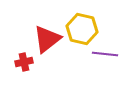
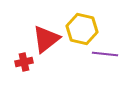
red triangle: moved 1 px left
